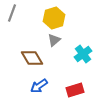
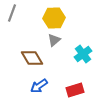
yellow hexagon: rotated 15 degrees clockwise
